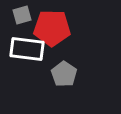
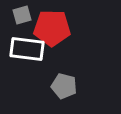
gray pentagon: moved 12 px down; rotated 20 degrees counterclockwise
